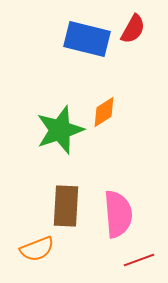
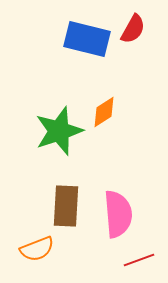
green star: moved 1 px left, 1 px down
